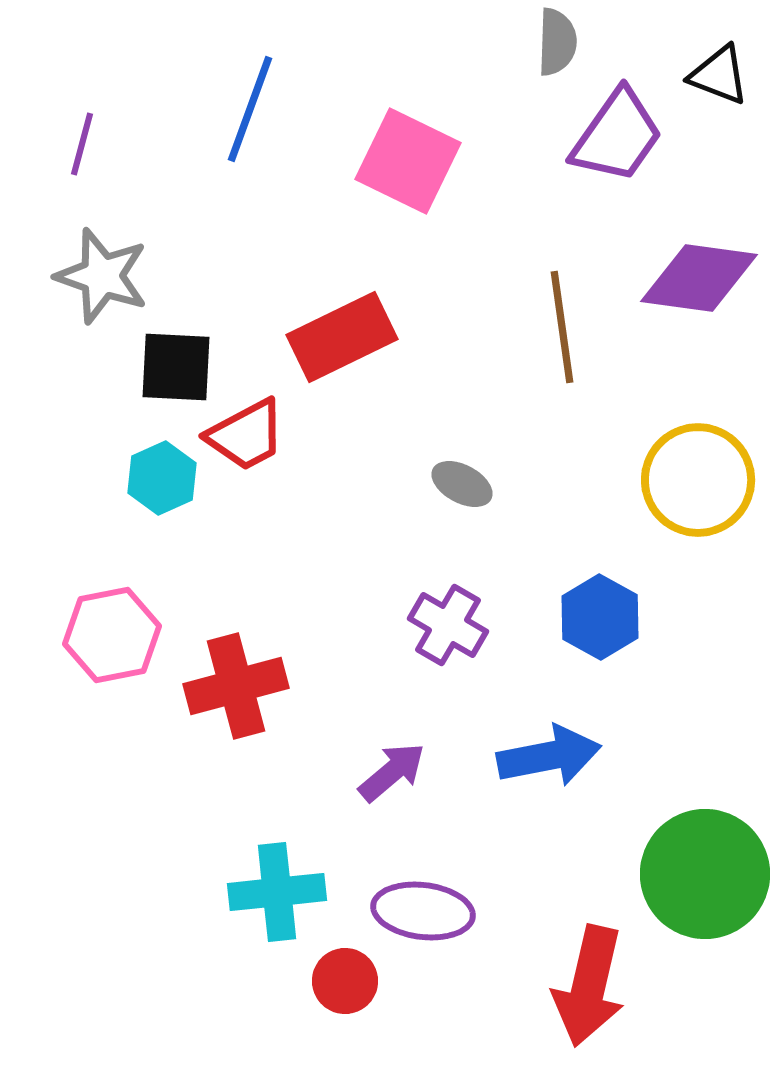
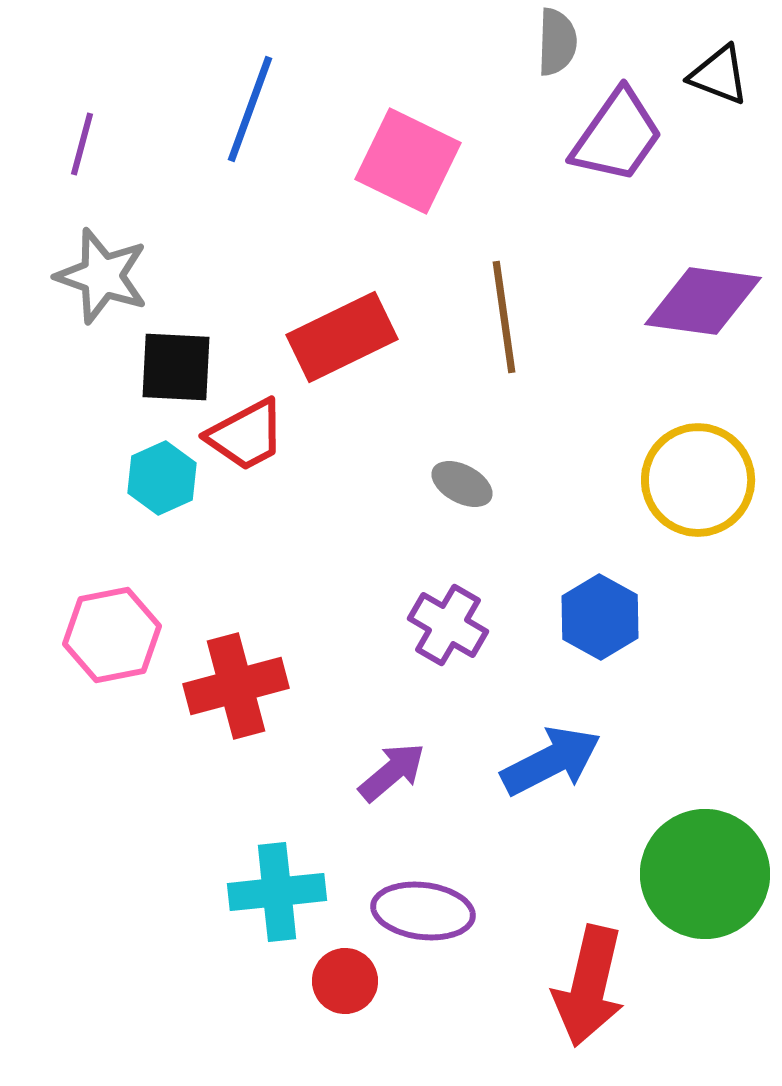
purple diamond: moved 4 px right, 23 px down
brown line: moved 58 px left, 10 px up
blue arrow: moved 2 px right, 5 px down; rotated 16 degrees counterclockwise
